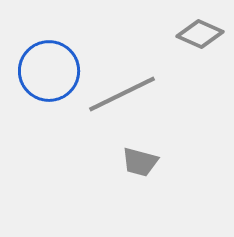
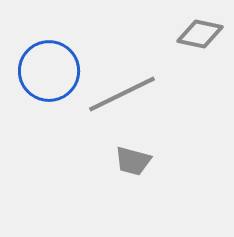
gray diamond: rotated 12 degrees counterclockwise
gray trapezoid: moved 7 px left, 1 px up
